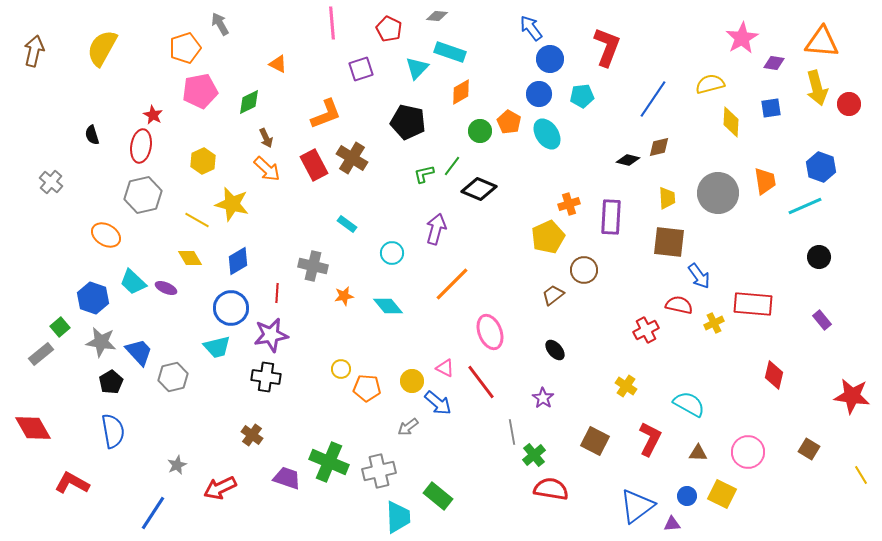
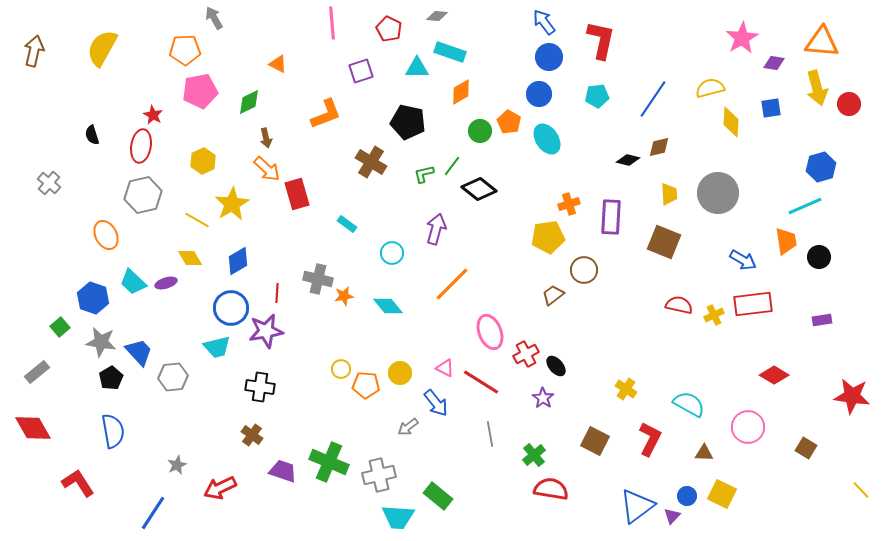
gray arrow at (220, 24): moved 6 px left, 6 px up
blue arrow at (531, 28): moved 13 px right, 6 px up
red L-shape at (607, 47): moved 6 px left, 7 px up; rotated 9 degrees counterclockwise
orange pentagon at (185, 48): moved 2 px down; rotated 16 degrees clockwise
blue circle at (550, 59): moved 1 px left, 2 px up
cyan triangle at (417, 68): rotated 45 degrees clockwise
purple square at (361, 69): moved 2 px down
yellow semicircle at (710, 84): moved 4 px down
cyan pentagon at (582, 96): moved 15 px right
cyan ellipse at (547, 134): moved 5 px down
brown arrow at (266, 138): rotated 12 degrees clockwise
brown cross at (352, 158): moved 19 px right, 4 px down
red rectangle at (314, 165): moved 17 px left, 29 px down; rotated 12 degrees clockwise
blue hexagon at (821, 167): rotated 24 degrees clockwise
orange trapezoid at (765, 181): moved 21 px right, 60 px down
gray cross at (51, 182): moved 2 px left, 1 px down
black diamond at (479, 189): rotated 16 degrees clockwise
yellow trapezoid at (667, 198): moved 2 px right, 4 px up
yellow star at (232, 204): rotated 28 degrees clockwise
orange ellipse at (106, 235): rotated 32 degrees clockwise
yellow pentagon at (548, 237): rotated 16 degrees clockwise
brown square at (669, 242): moved 5 px left; rotated 16 degrees clockwise
gray cross at (313, 266): moved 5 px right, 13 px down
blue arrow at (699, 276): moved 44 px right, 16 px up; rotated 24 degrees counterclockwise
purple ellipse at (166, 288): moved 5 px up; rotated 40 degrees counterclockwise
red rectangle at (753, 304): rotated 12 degrees counterclockwise
purple rectangle at (822, 320): rotated 60 degrees counterclockwise
yellow cross at (714, 323): moved 8 px up
red cross at (646, 330): moved 120 px left, 24 px down
purple star at (271, 335): moved 5 px left, 4 px up
black ellipse at (555, 350): moved 1 px right, 16 px down
gray rectangle at (41, 354): moved 4 px left, 18 px down
red diamond at (774, 375): rotated 72 degrees counterclockwise
gray hexagon at (173, 377): rotated 8 degrees clockwise
black cross at (266, 377): moved 6 px left, 10 px down
yellow circle at (412, 381): moved 12 px left, 8 px up
black pentagon at (111, 382): moved 4 px up
red line at (481, 382): rotated 21 degrees counterclockwise
yellow cross at (626, 386): moved 3 px down
orange pentagon at (367, 388): moved 1 px left, 3 px up
blue arrow at (438, 403): moved 2 px left; rotated 12 degrees clockwise
gray line at (512, 432): moved 22 px left, 2 px down
brown square at (809, 449): moved 3 px left, 1 px up
pink circle at (748, 452): moved 25 px up
brown triangle at (698, 453): moved 6 px right
gray cross at (379, 471): moved 4 px down
yellow line at (861, 475): moved 15 px down; rotated 12 degrees counterclockwise
purple trapezoid at (287, 478): moved 4 px left, 7 px up
red L-shape at (72, 483): moved 6 px right; rotated 28 degrees clockwise
cyan trapezoid at (398, 517): rotated 96 degrees clockwise
purple triangle at (672, 524): moved 8 px up; rotated 42 degrees counterclockwise
